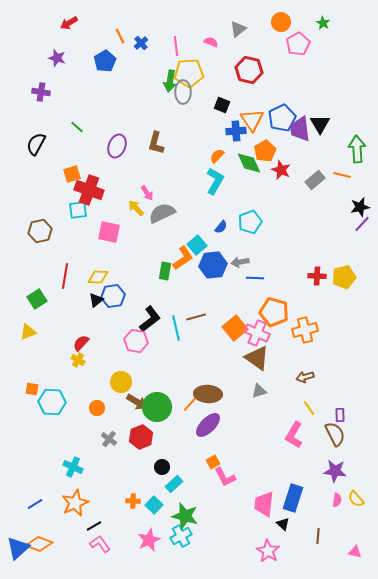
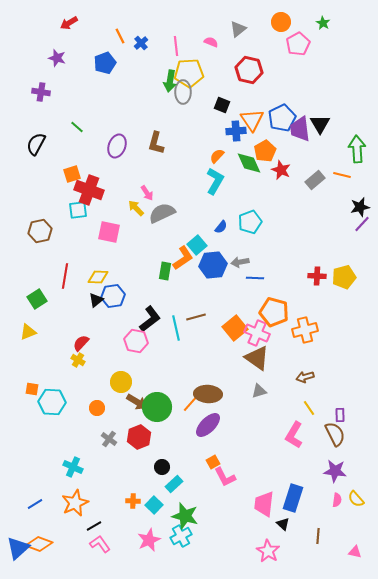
blue pentagon at (105, 61): moved 2 px down; rotated 10 degrees clockwise
red hexagon at (141, 437): moved 2 px left
